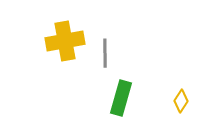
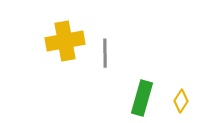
green rectangle: moved 21 px right
